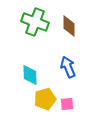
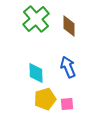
green cross: moved 1 px right, 3 px up; rotated 28 degrees clockwise
cyan diamond: moved 6 px right, 2 px up
